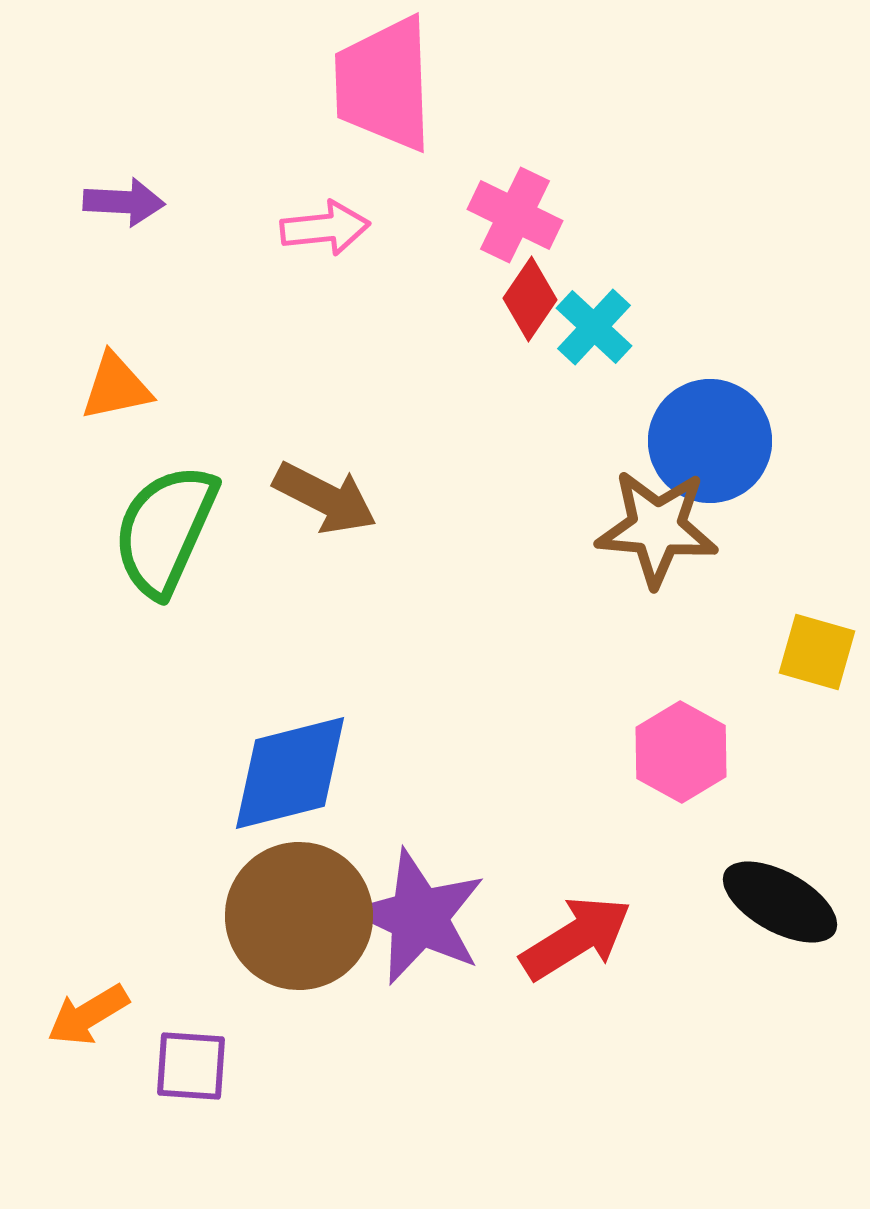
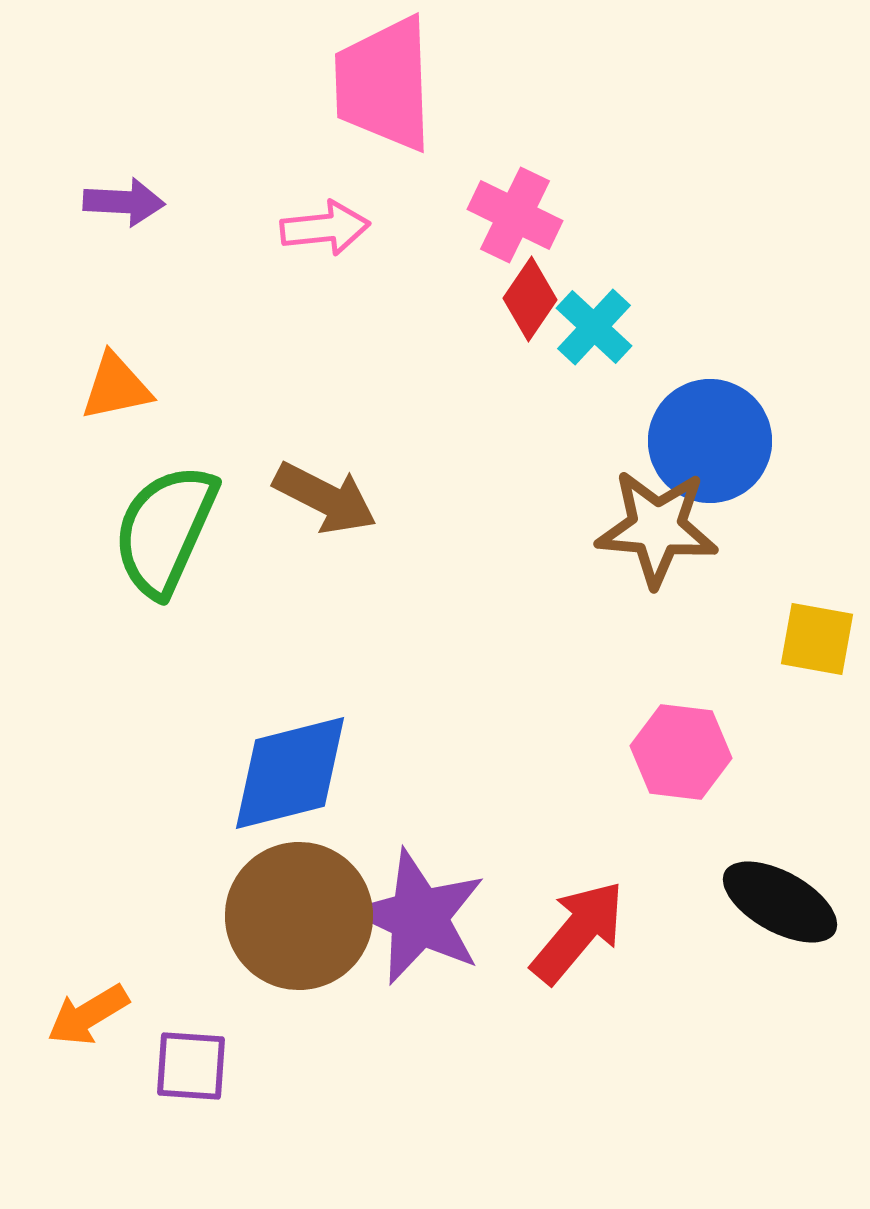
yellow square: moved 13 px up; rotated 6 degrees counterclockwise
pink hexagon: rotated 22 degrees counterclockwise
red arrow: moved 2 px right, 6 px up; rotated 18 degrees counterclockwise
